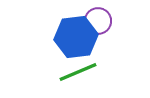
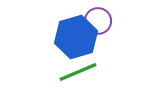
blue hexagon: rotated 9 degrees counterclockwise
